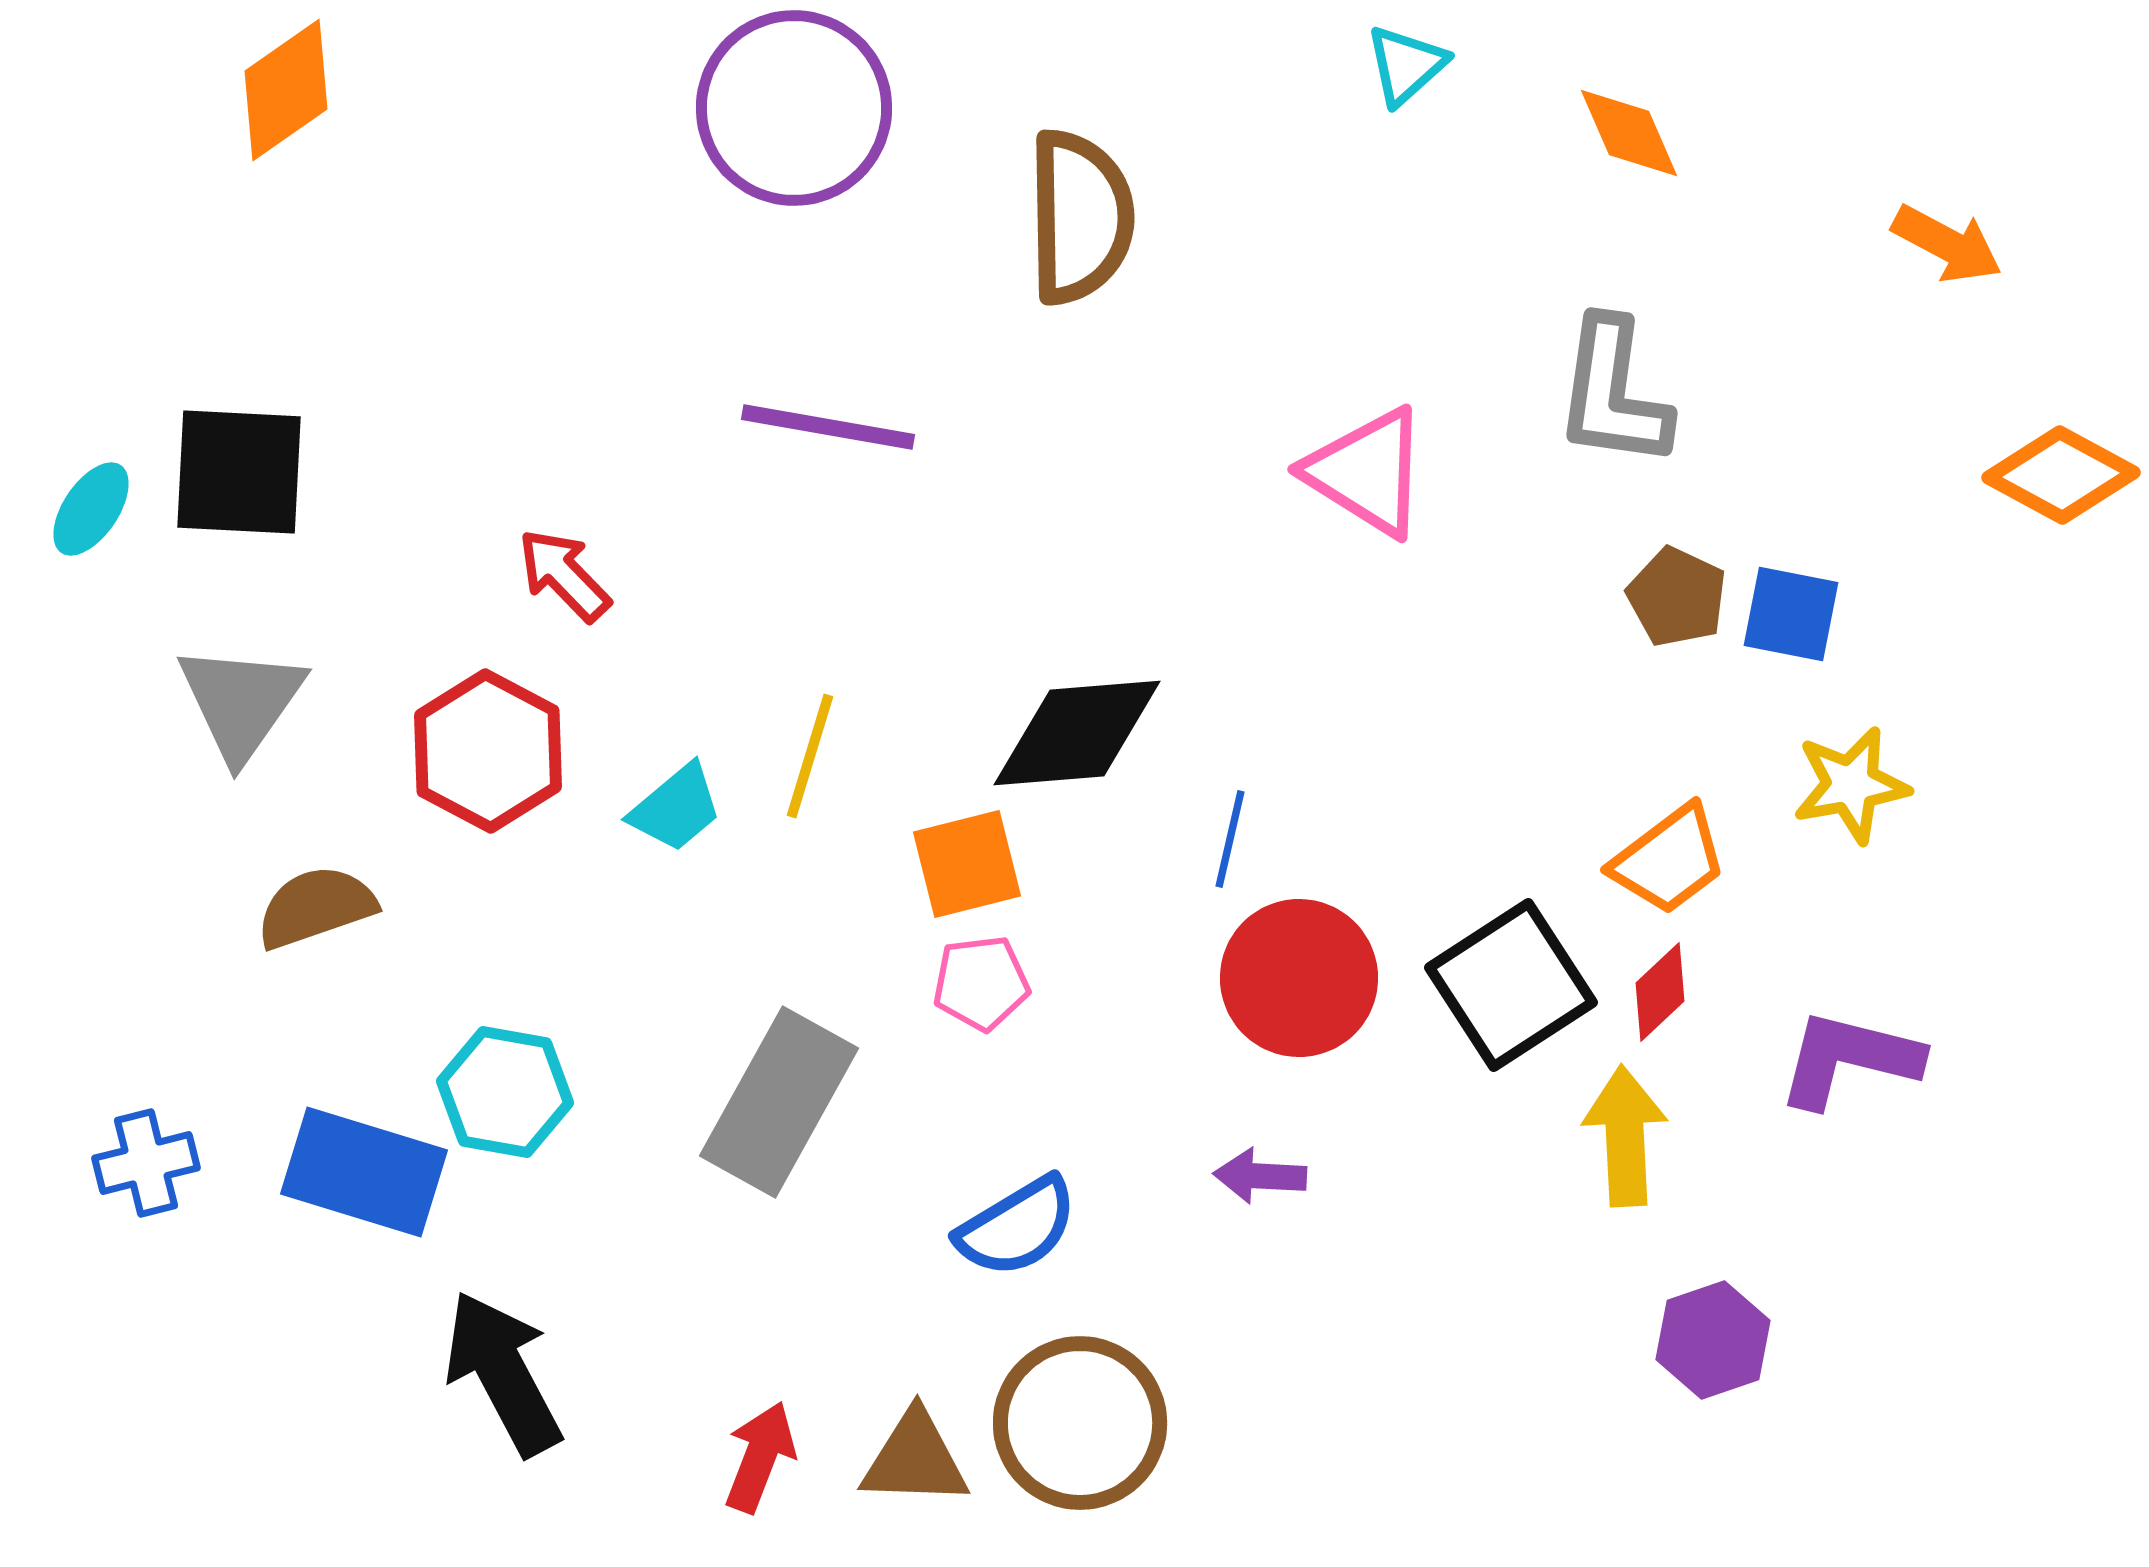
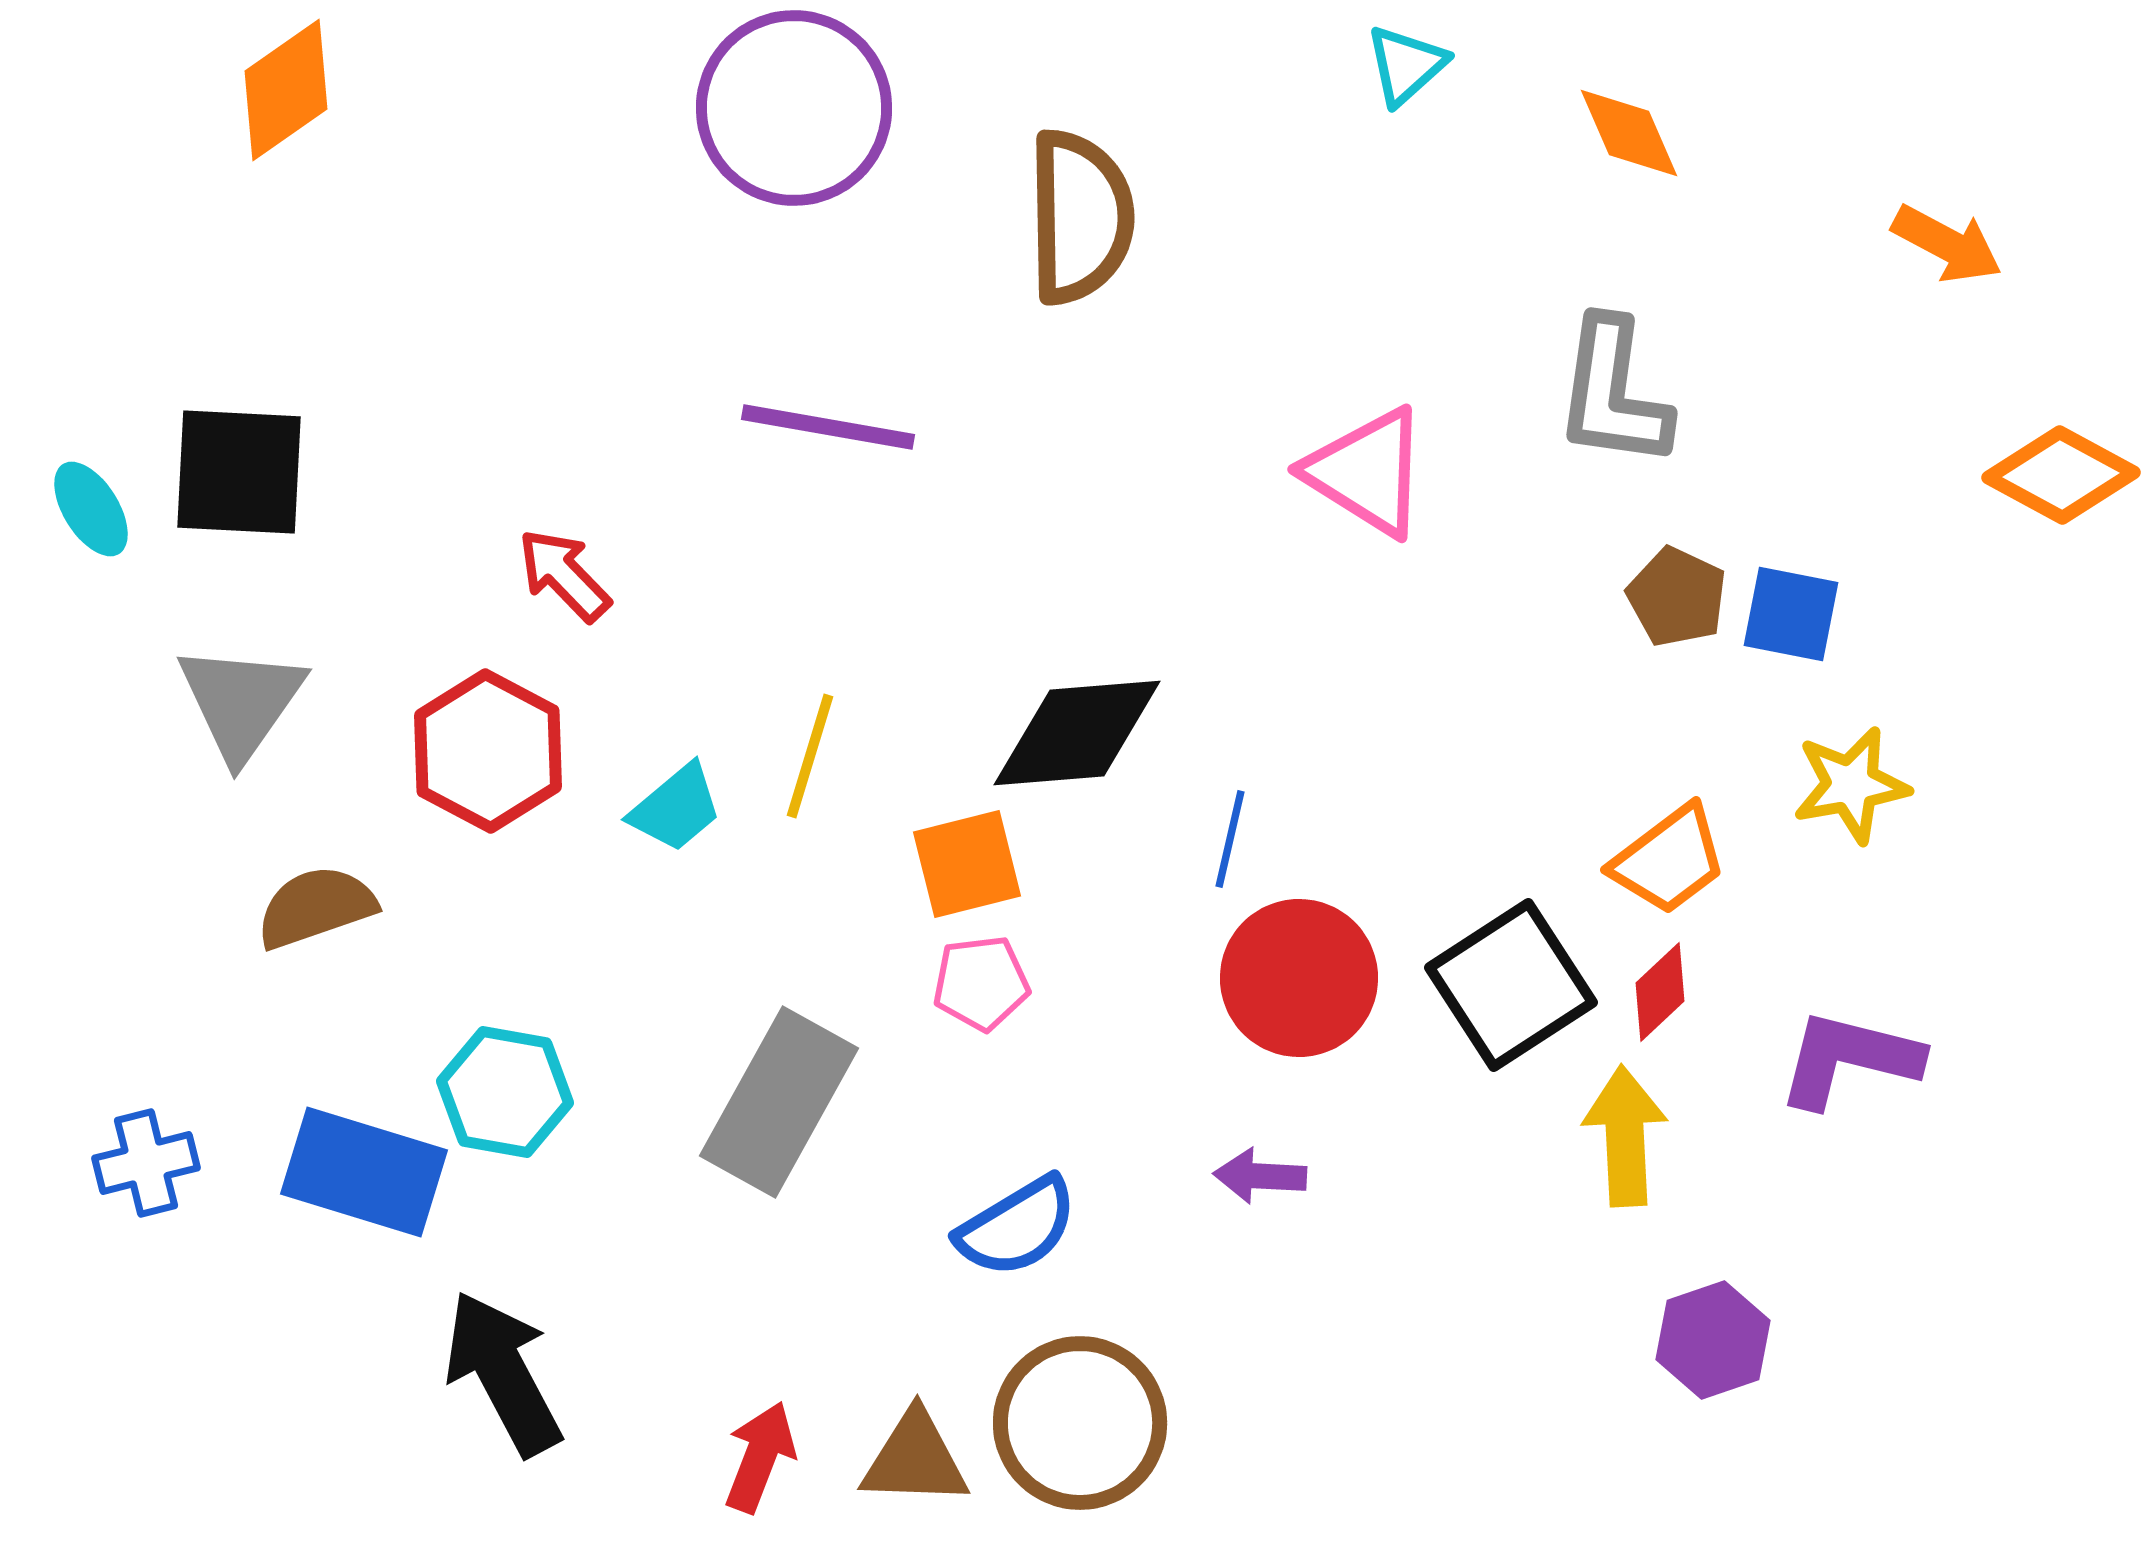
cyan ellipse at (91, 509): rotated 66 degrees counterclockwise
